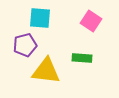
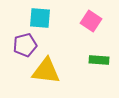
green rectangle: moved 17 px right, 2 px down
